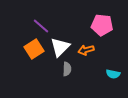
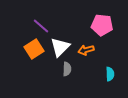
cyan semicircle: moved 3 px left; rotated 104 degrees counterclockwise
